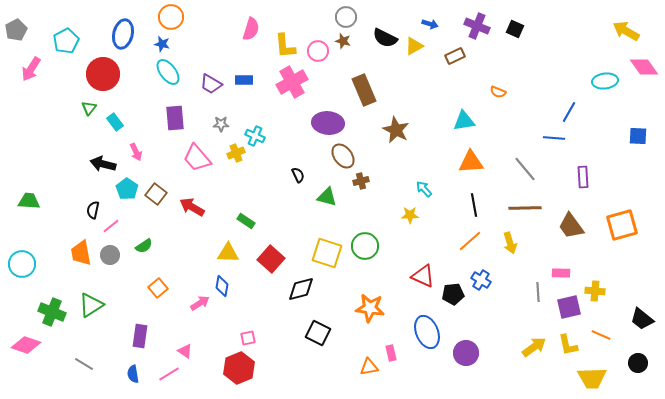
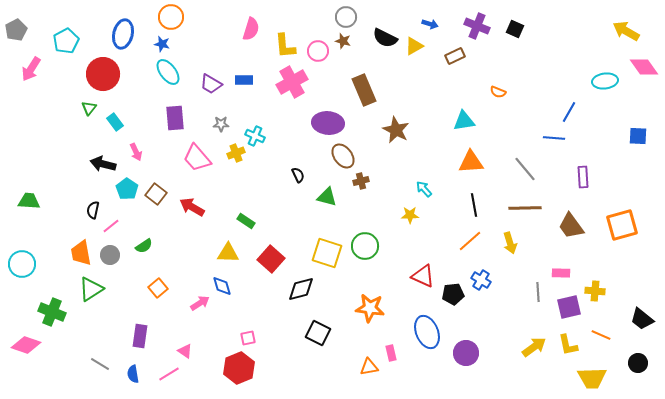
blue diamond at (222, 286): rotated 25 degrees counterclockwise
green triangle at (91, 305): moved 16 px up
gray line at (84, 364): moved 16 px right
